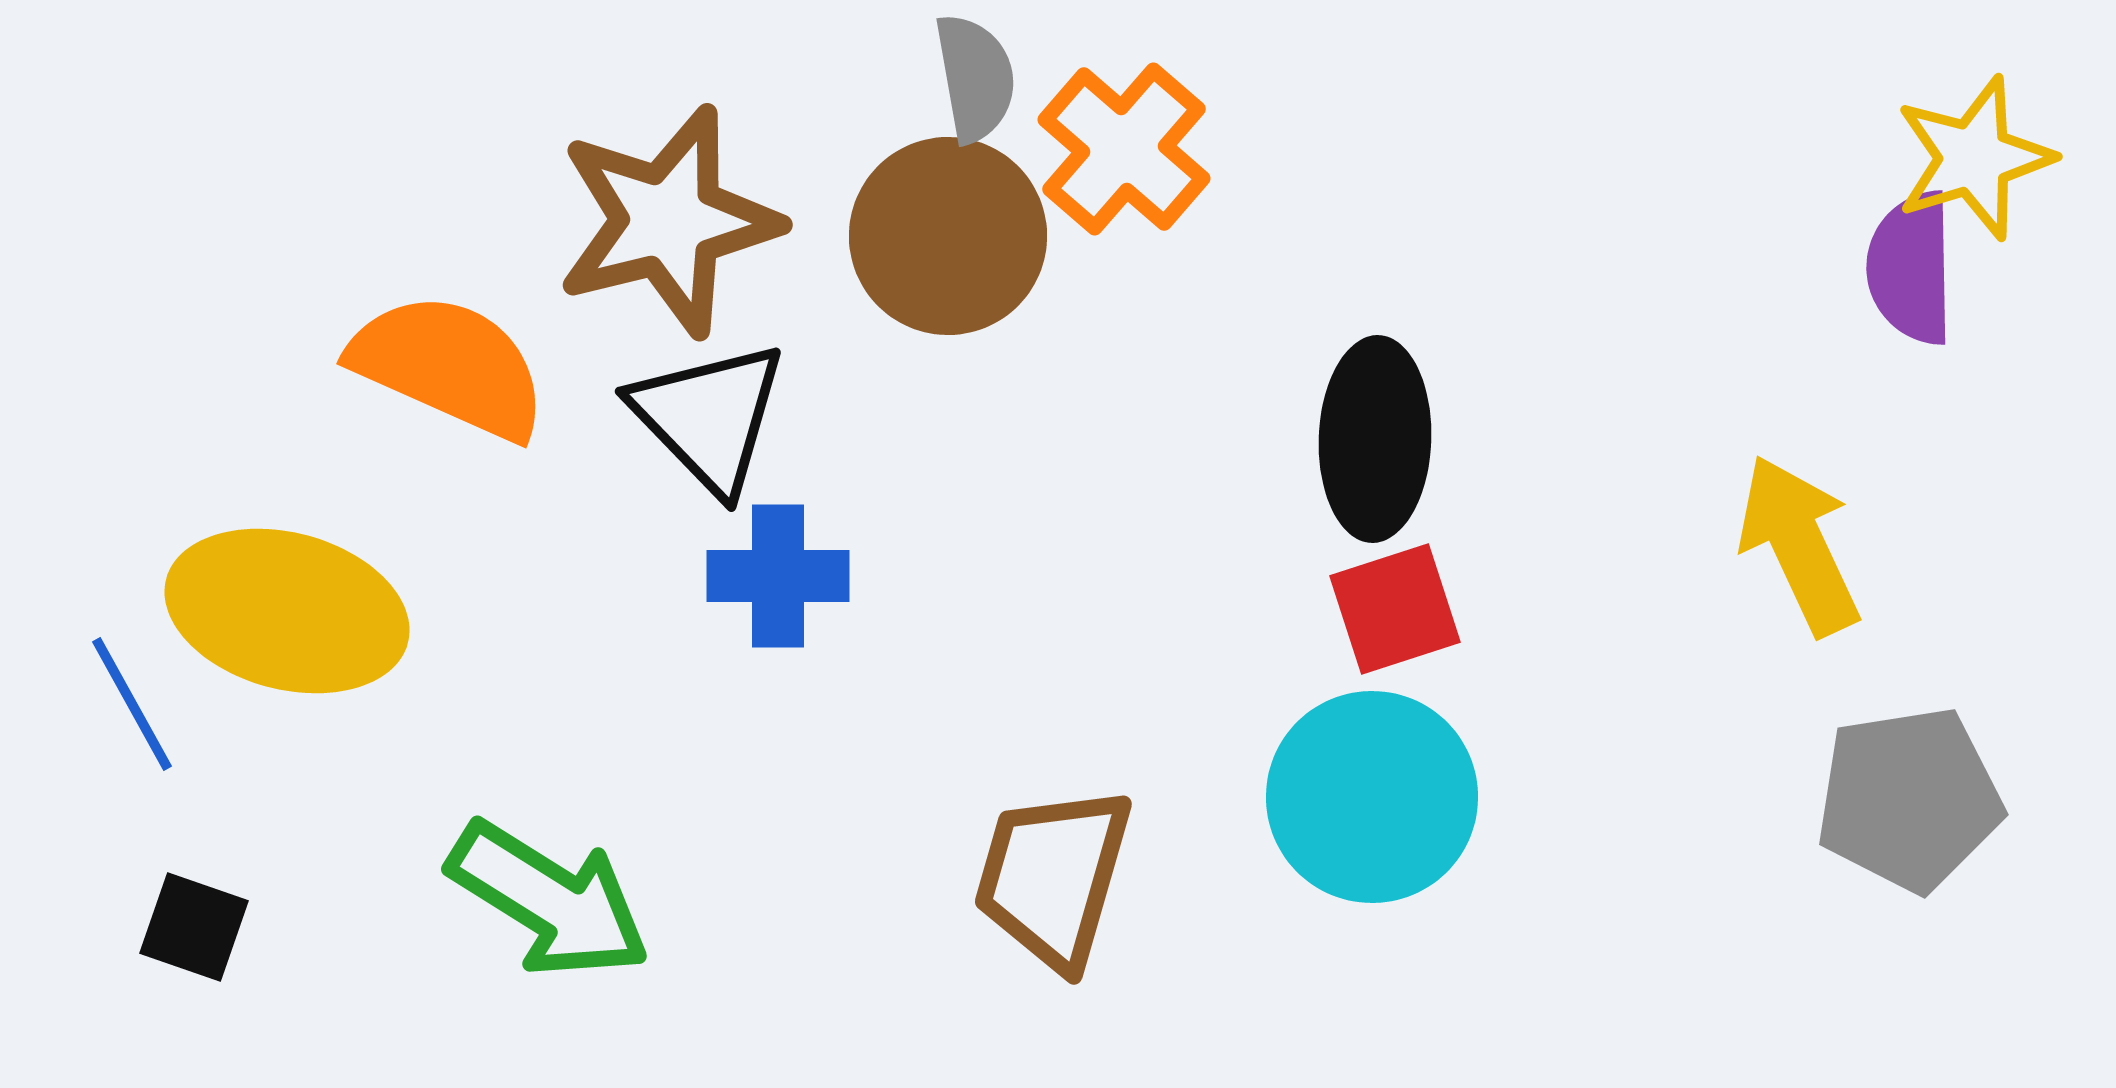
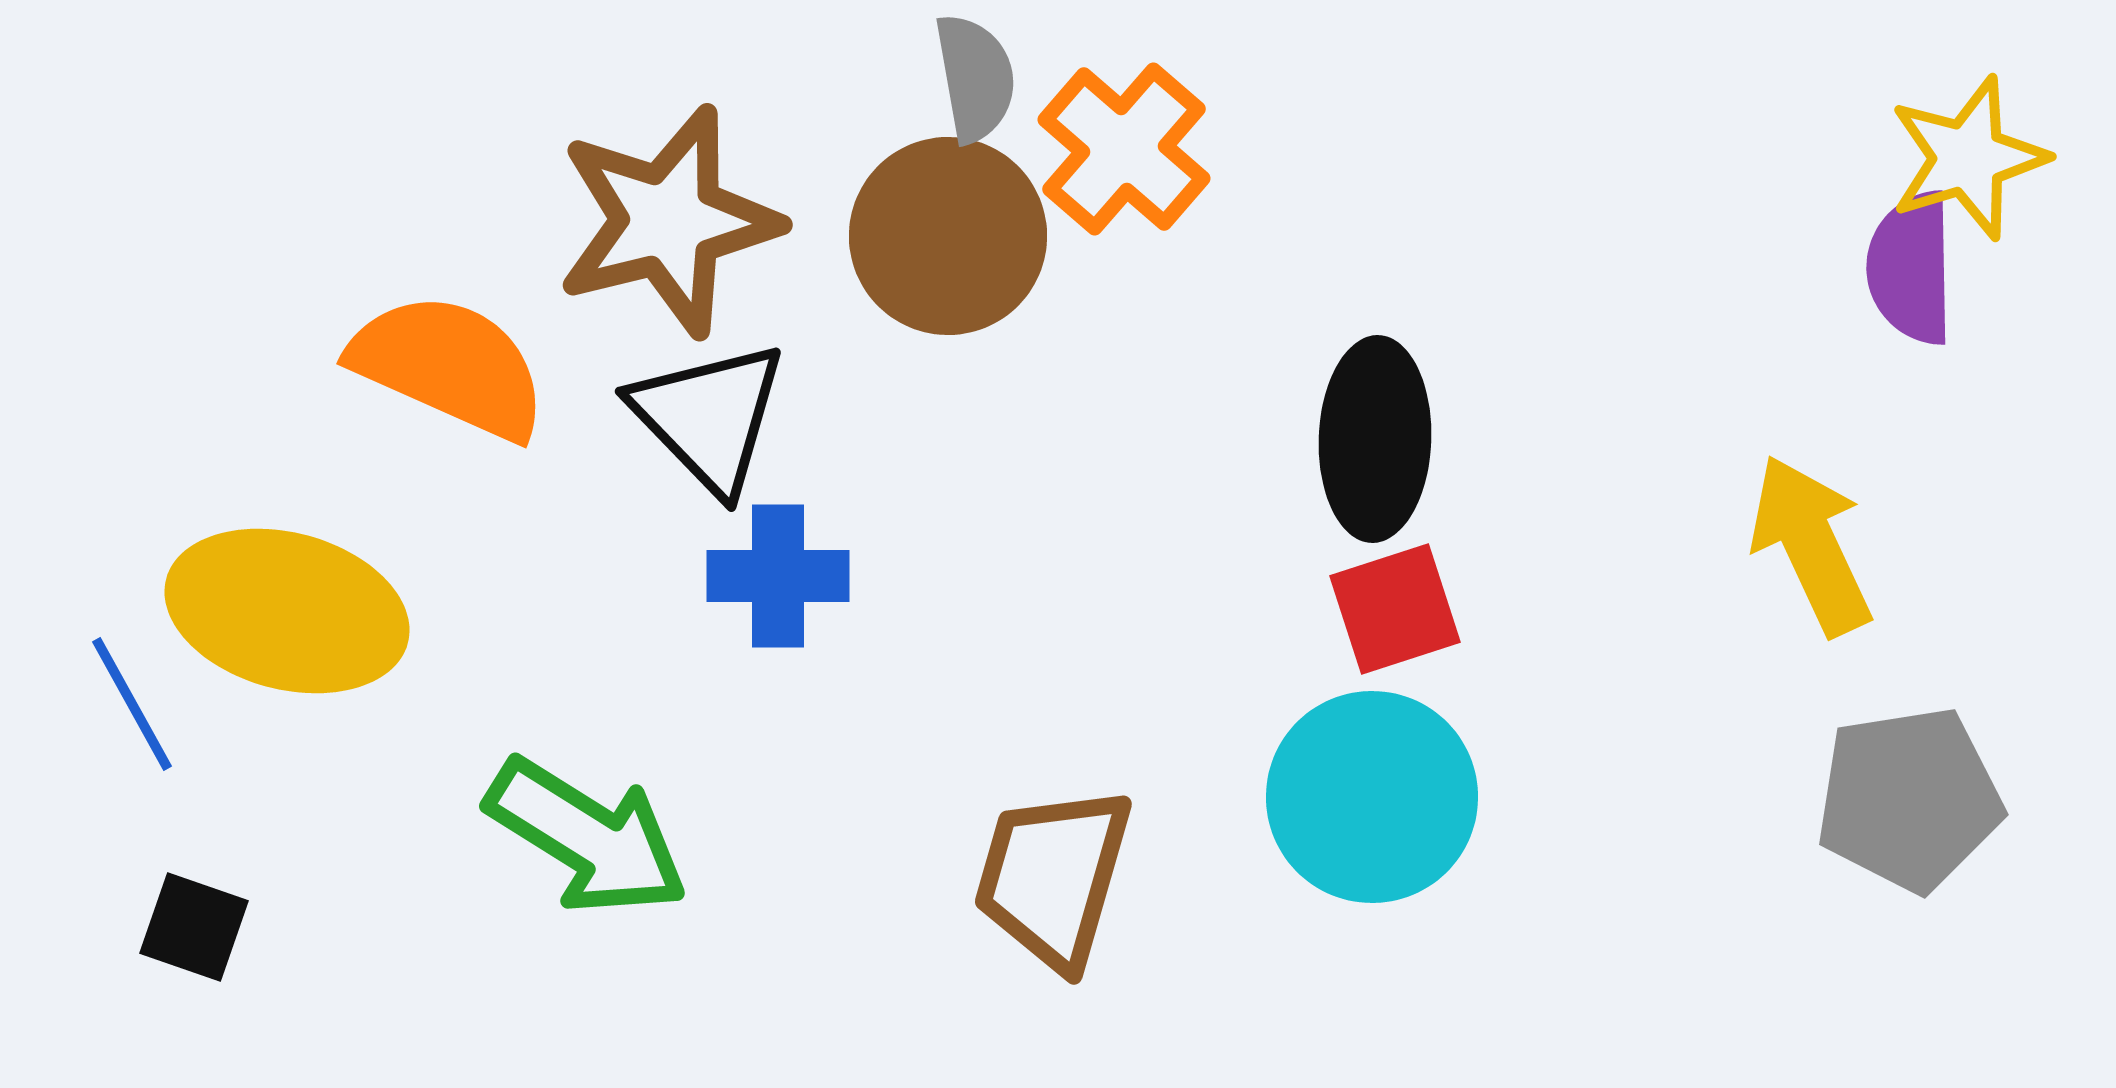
yellow star: moved 6 px left
yellow arrow: moved 12 px right
green arrow: moved 38 px right, 63 px up
